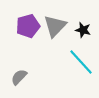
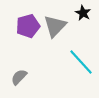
black star: moved 17 px up; rotated 14 degrees clockwise
